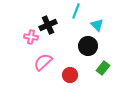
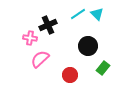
cyan line: moved 2 px right, 3 px down; rotated 35 degrees clockwise
cyan triangle: moved 11 px up
pink cross: moved 1 px left, 1 px down
pink semicircle: moved 3 px left, 3 px up
